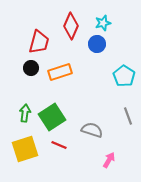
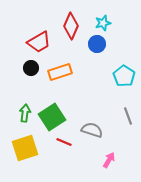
red trapezoid: rotated 45 degrees clockwise
red line: moved 5 px right, 3 px up
yellow square: moved 1 px up
